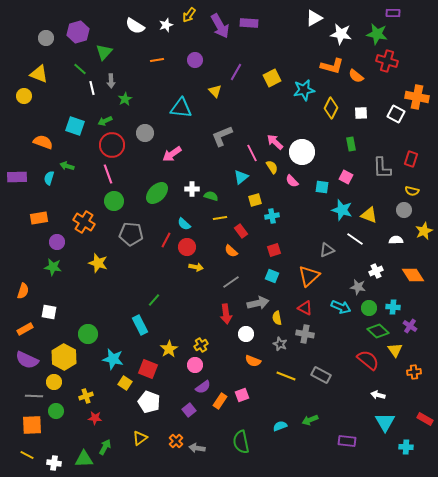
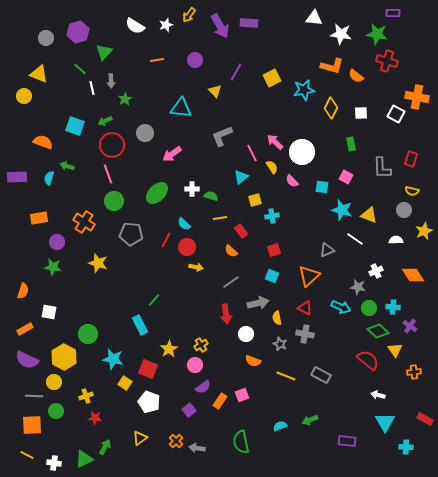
white triangle at (314, 18): rotated 36 degrees clockwise
green triangle at (84, 459): rotated 24 degrees counterclockwise
